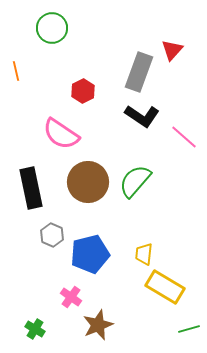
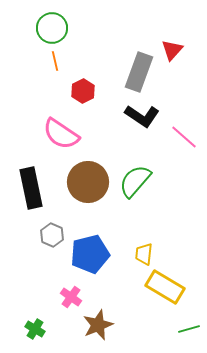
orange line: moved 39 px right, 10 px up
